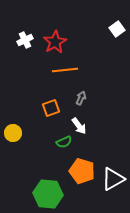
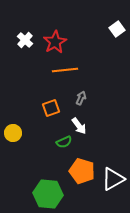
white cross: rotated 21 degrees counterclockwise
